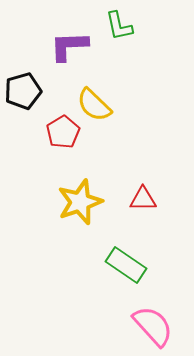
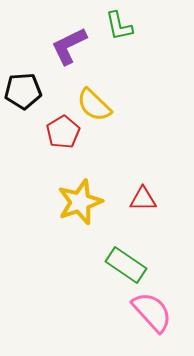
purple L-shape: rotated 24 degrees counterclockwise
black pentagon: rotated 12 degrees clockwise
pink semicircle: moved 1 px left, 14 px up
